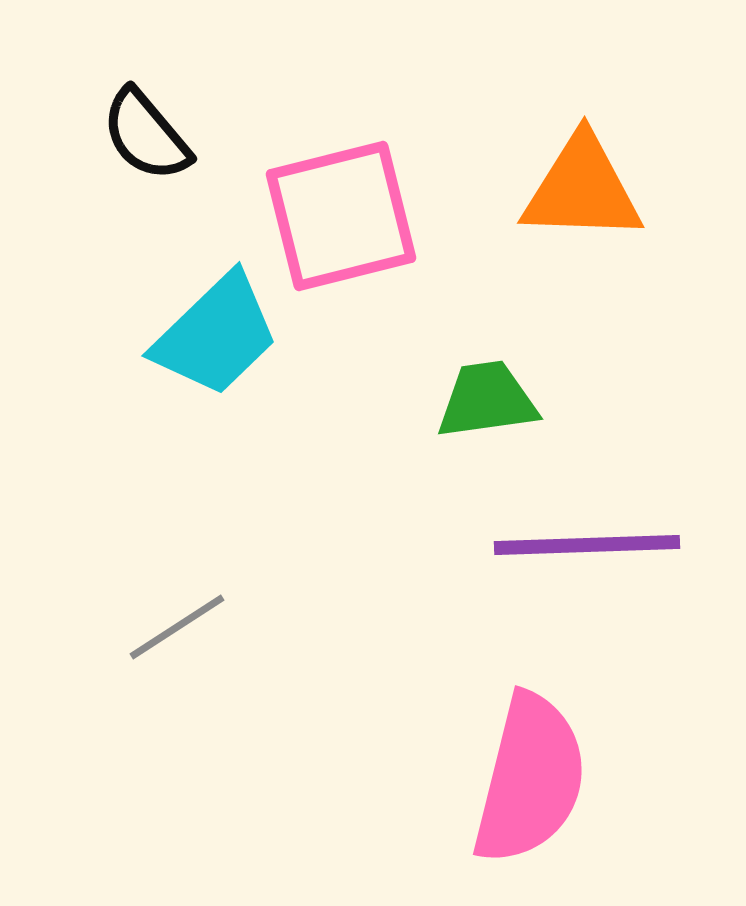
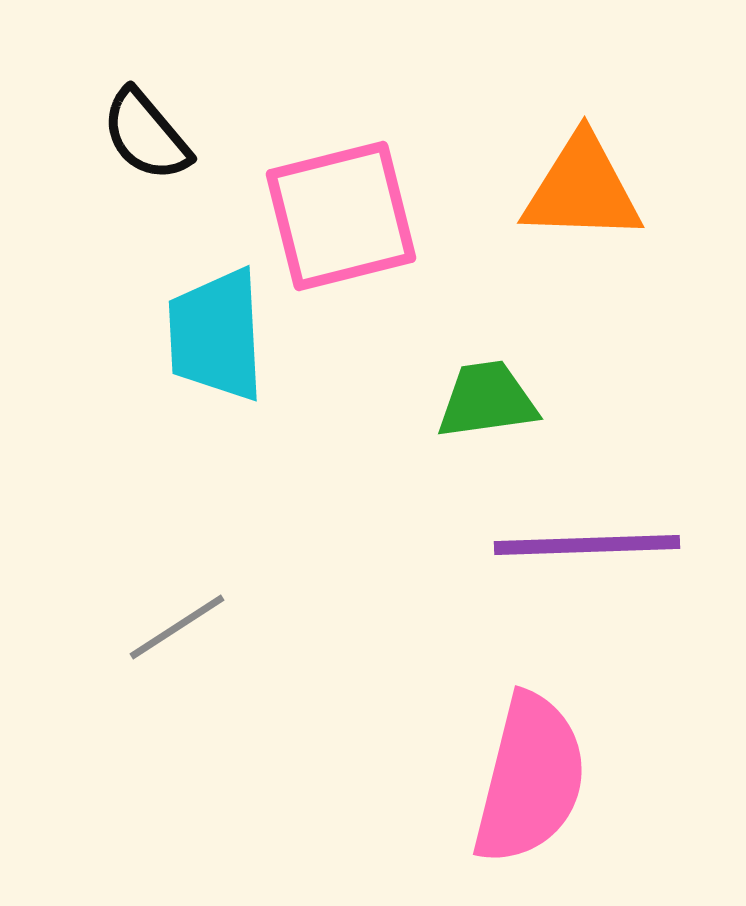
cyan trapezoid: rotated 131 degrees clockwise
